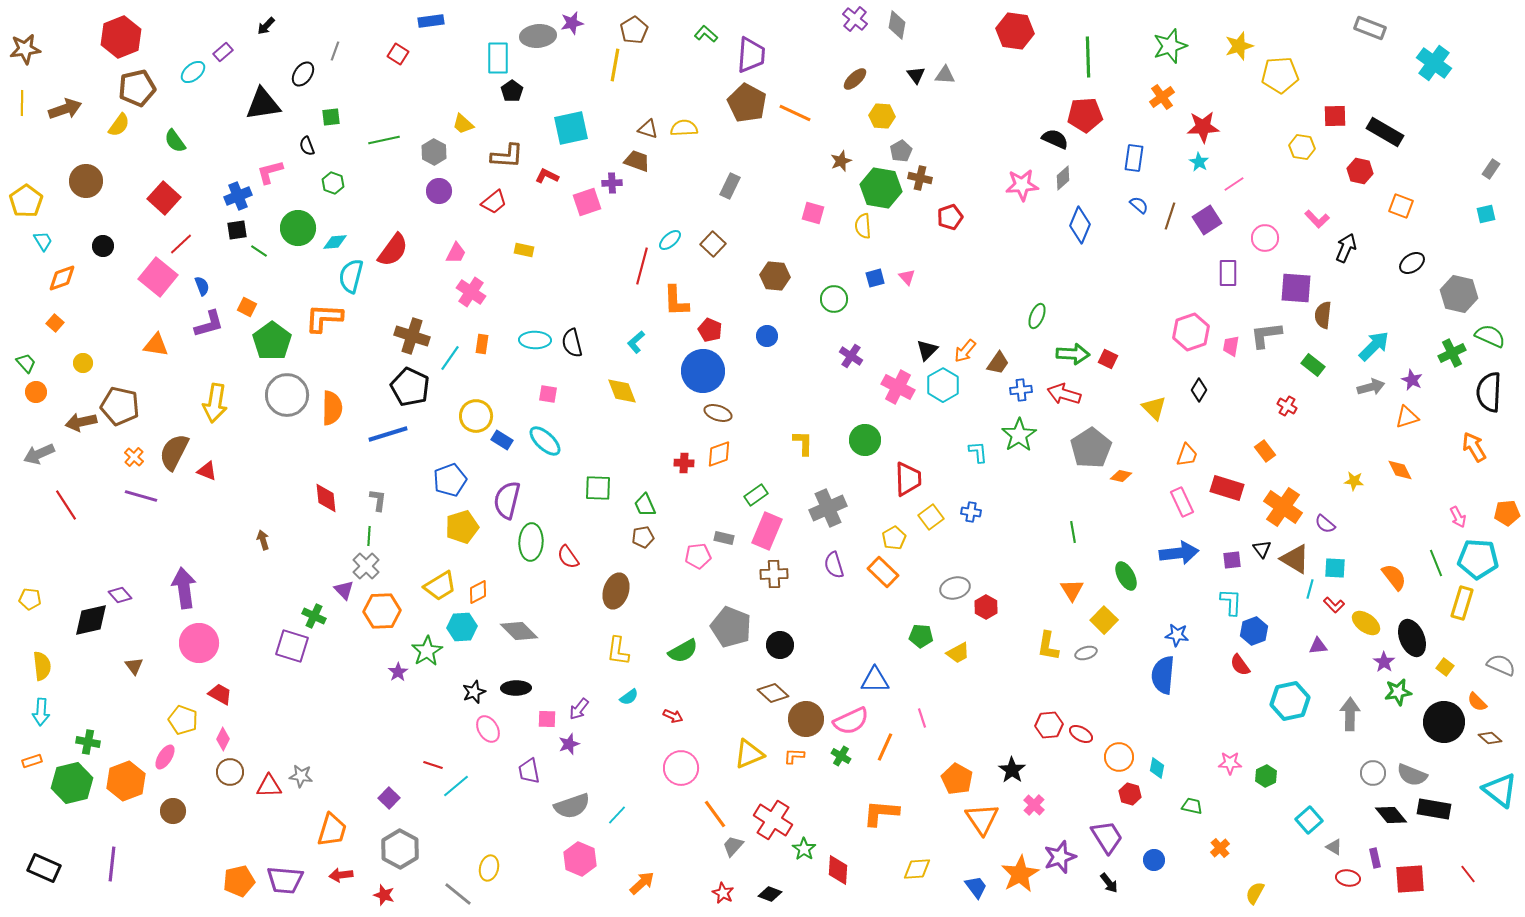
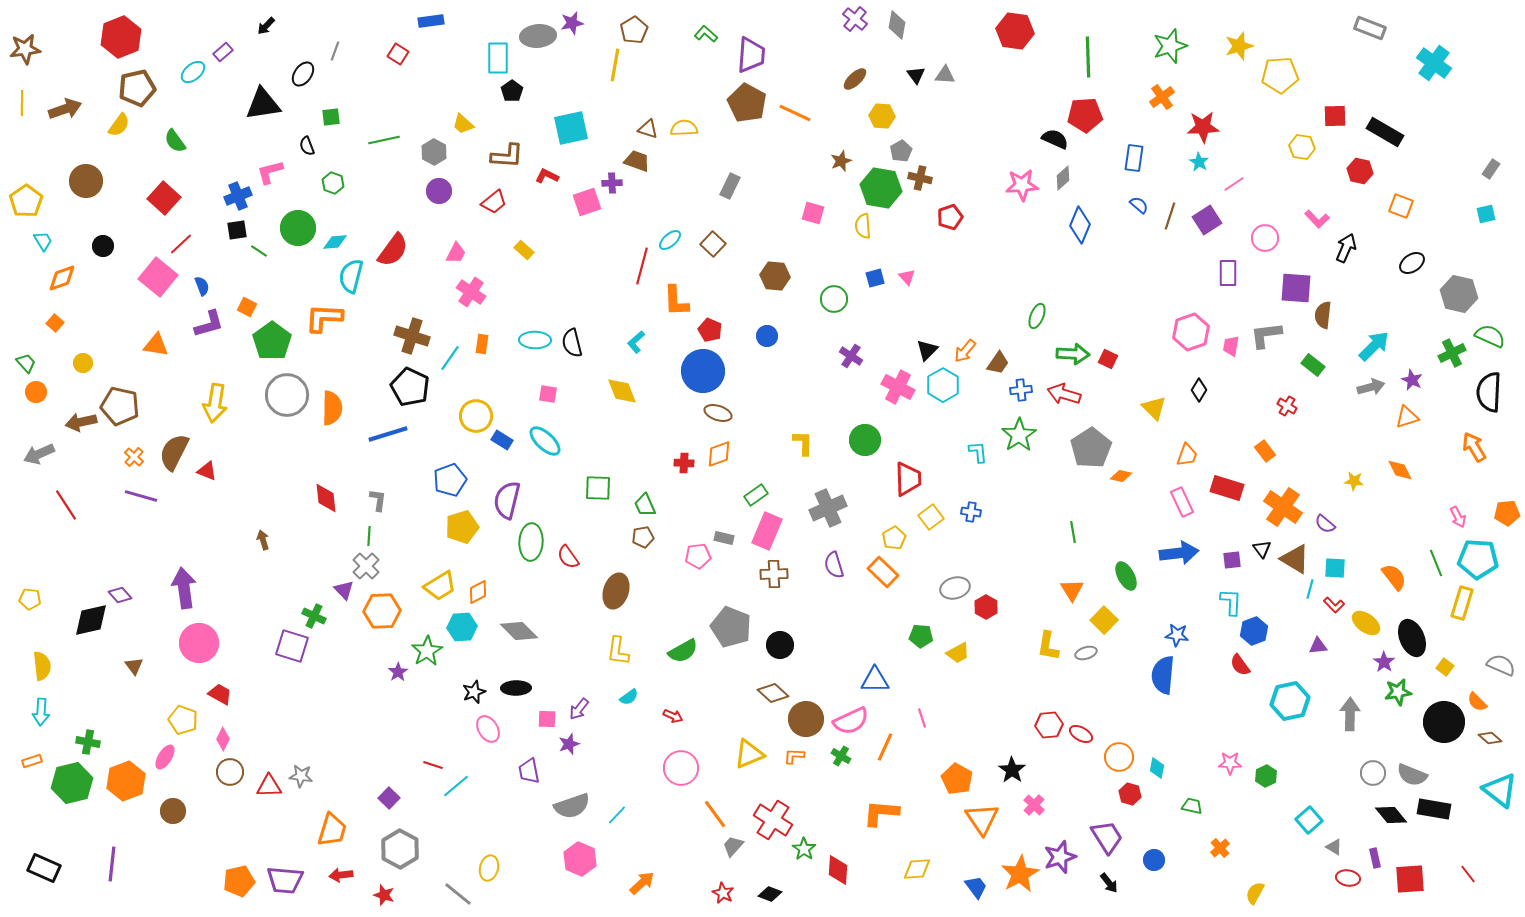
yellow rectangle at (524, 250): rotated 30 degrees clockwise
